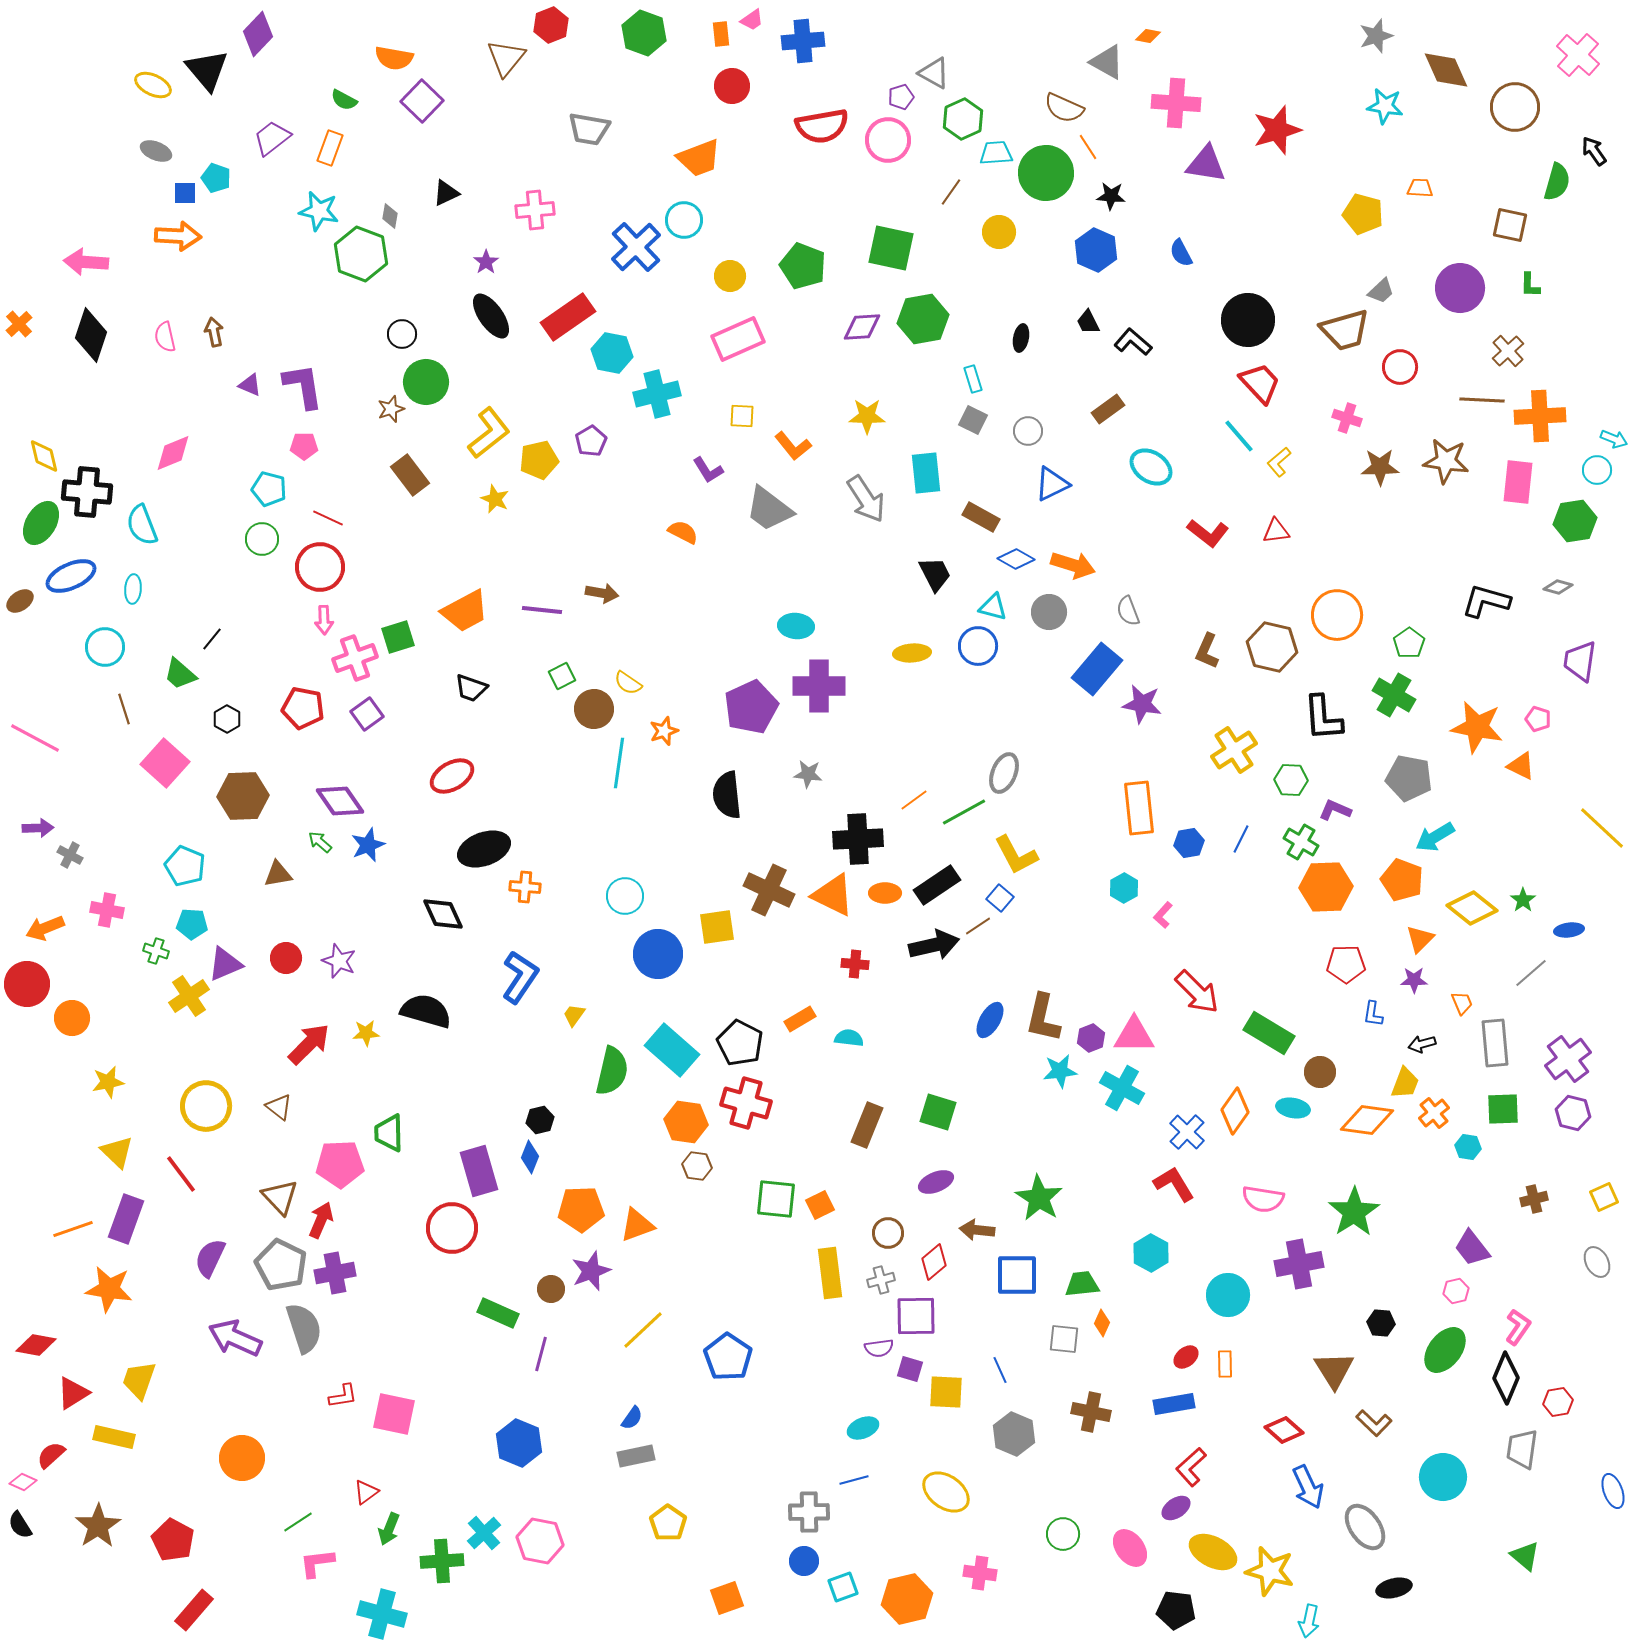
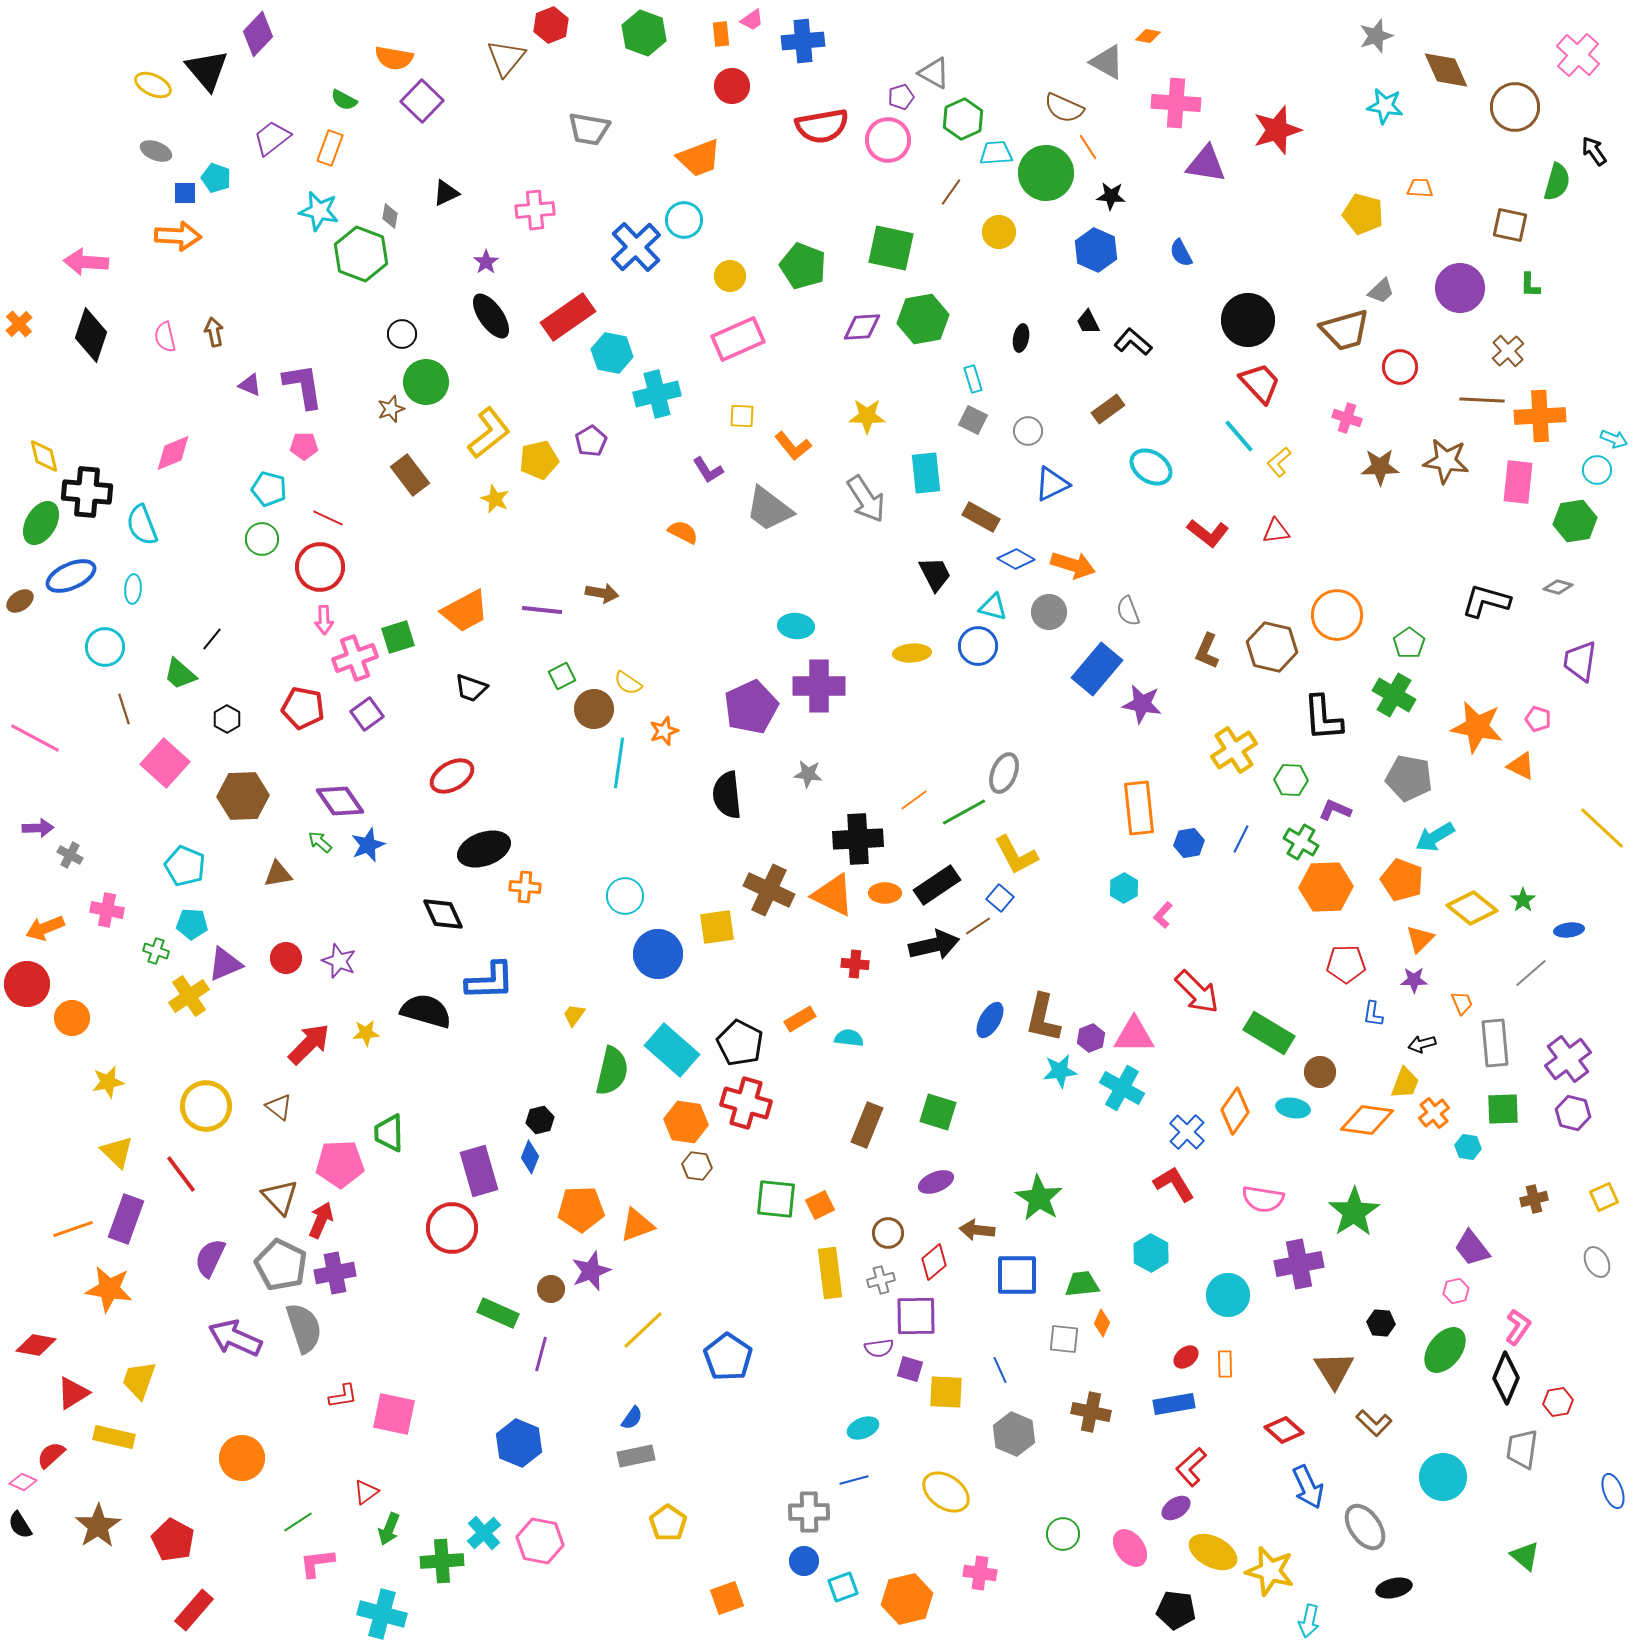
blue L-shape at (520, 977): moved 30 px left, 4 px down; rotated 54 degrees clockwise
